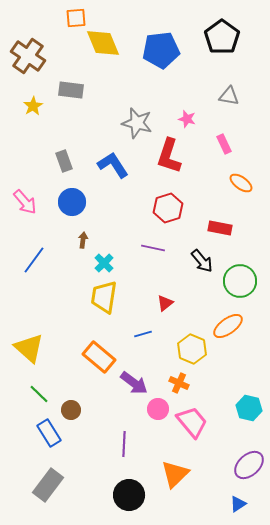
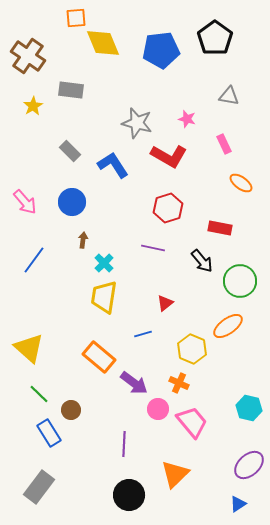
black pentagon at (222, 37): moved 7 px left, 1 px down
red L-shape at (169, 156): rotated 78 degrees counterclockwise
gray rectangle at (64, 161): moved 6 px right, 10 px up; rotated 25 degrees counterclockwise
gray rectangle at (48, 485): moved 9 px left, 2 px down
